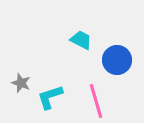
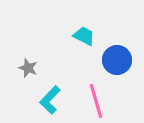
cyan trapezoid: moved 3 px right, 4 px up
gray star: moved 7 px right, 15 px up
cyan L-shape: moved 3 px down; rotated 28 degrees counterclockwise
